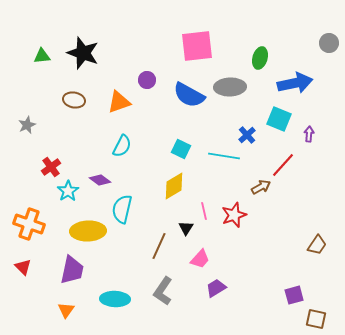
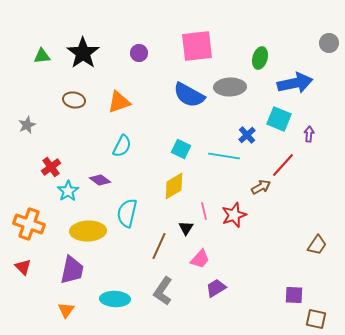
black star at (83, 53): rotated 16 degrees clockwise
purple circle at (147, 80): moved 8 px left, 27 px up
cyan semicircle at (122, 209): moved 5 px right, 4 px down
purple square at (294, 295): rotated 18 degrees clockwise
